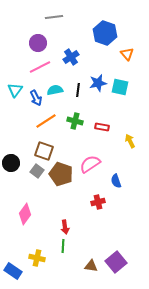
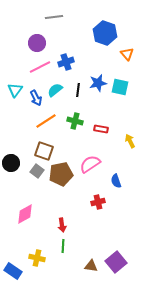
purple circle: moved 1 px left
blue cross: moved 5 px left, 5 px down; rotated 14 degrees clockwise
cyan semicircle: rotated 28 degrees counterclockwise
red rectangle: moved 1 px left, 2 px down
brown pentagon: rotated 30 degrees counterclockwise
pink diamond: rotated 25 degrees clockwise
red arrow: moved 3 px left, 2 px up
